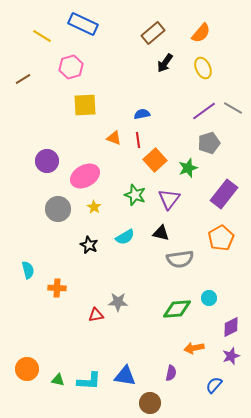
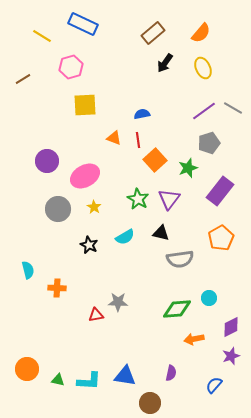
purple rectangle at (224, 194): moved 4 px left, 3 px up
green star at (135, 195): moved 3 px right, 4 px down; rotated 10 degrees clockwise
orange arrow at (194, 348): moved 9 px up
